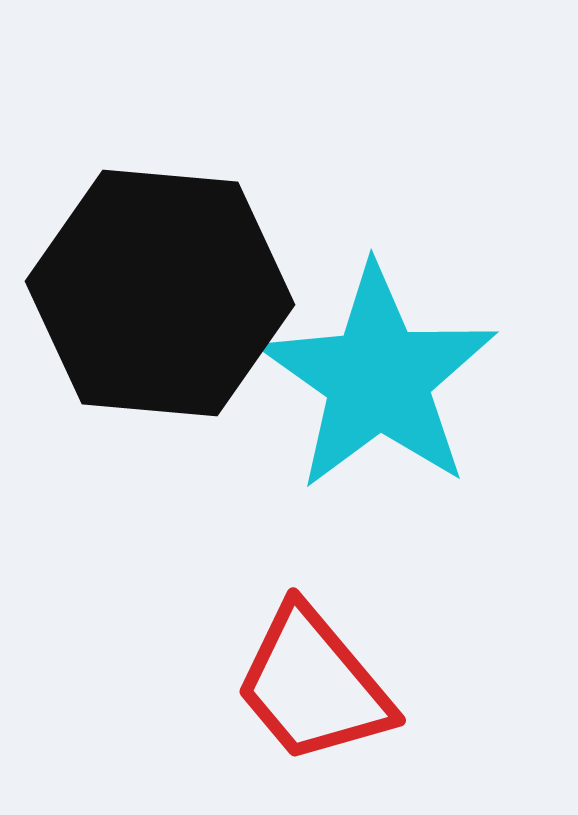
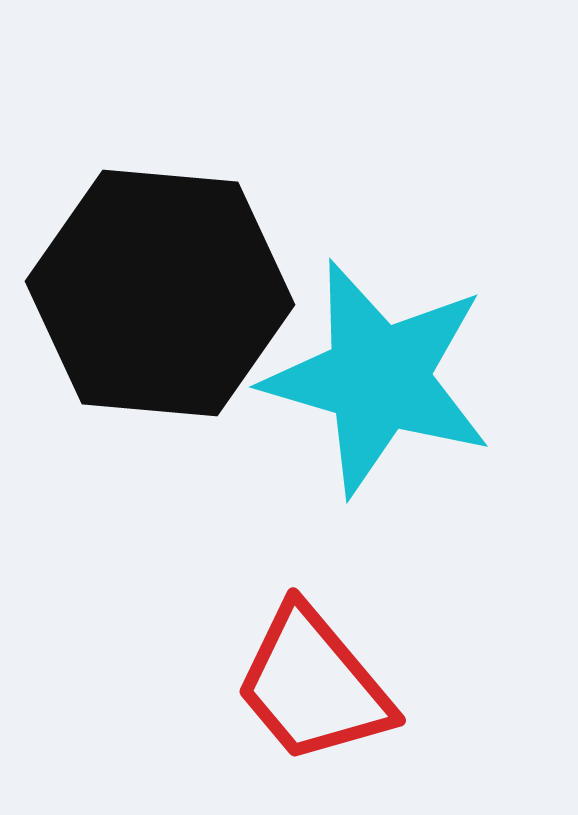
cyan star: rotated 19 degrees counterclockwise
